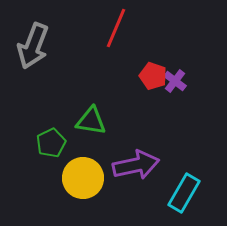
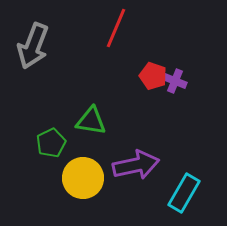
purple cross: rotated 15 degrees counterclockwise
